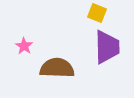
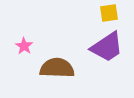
yellow square: moved 12 px right; rotated 30 degrees counterclockwise
purple trapezoid: rotated 57 degrees clockwise
